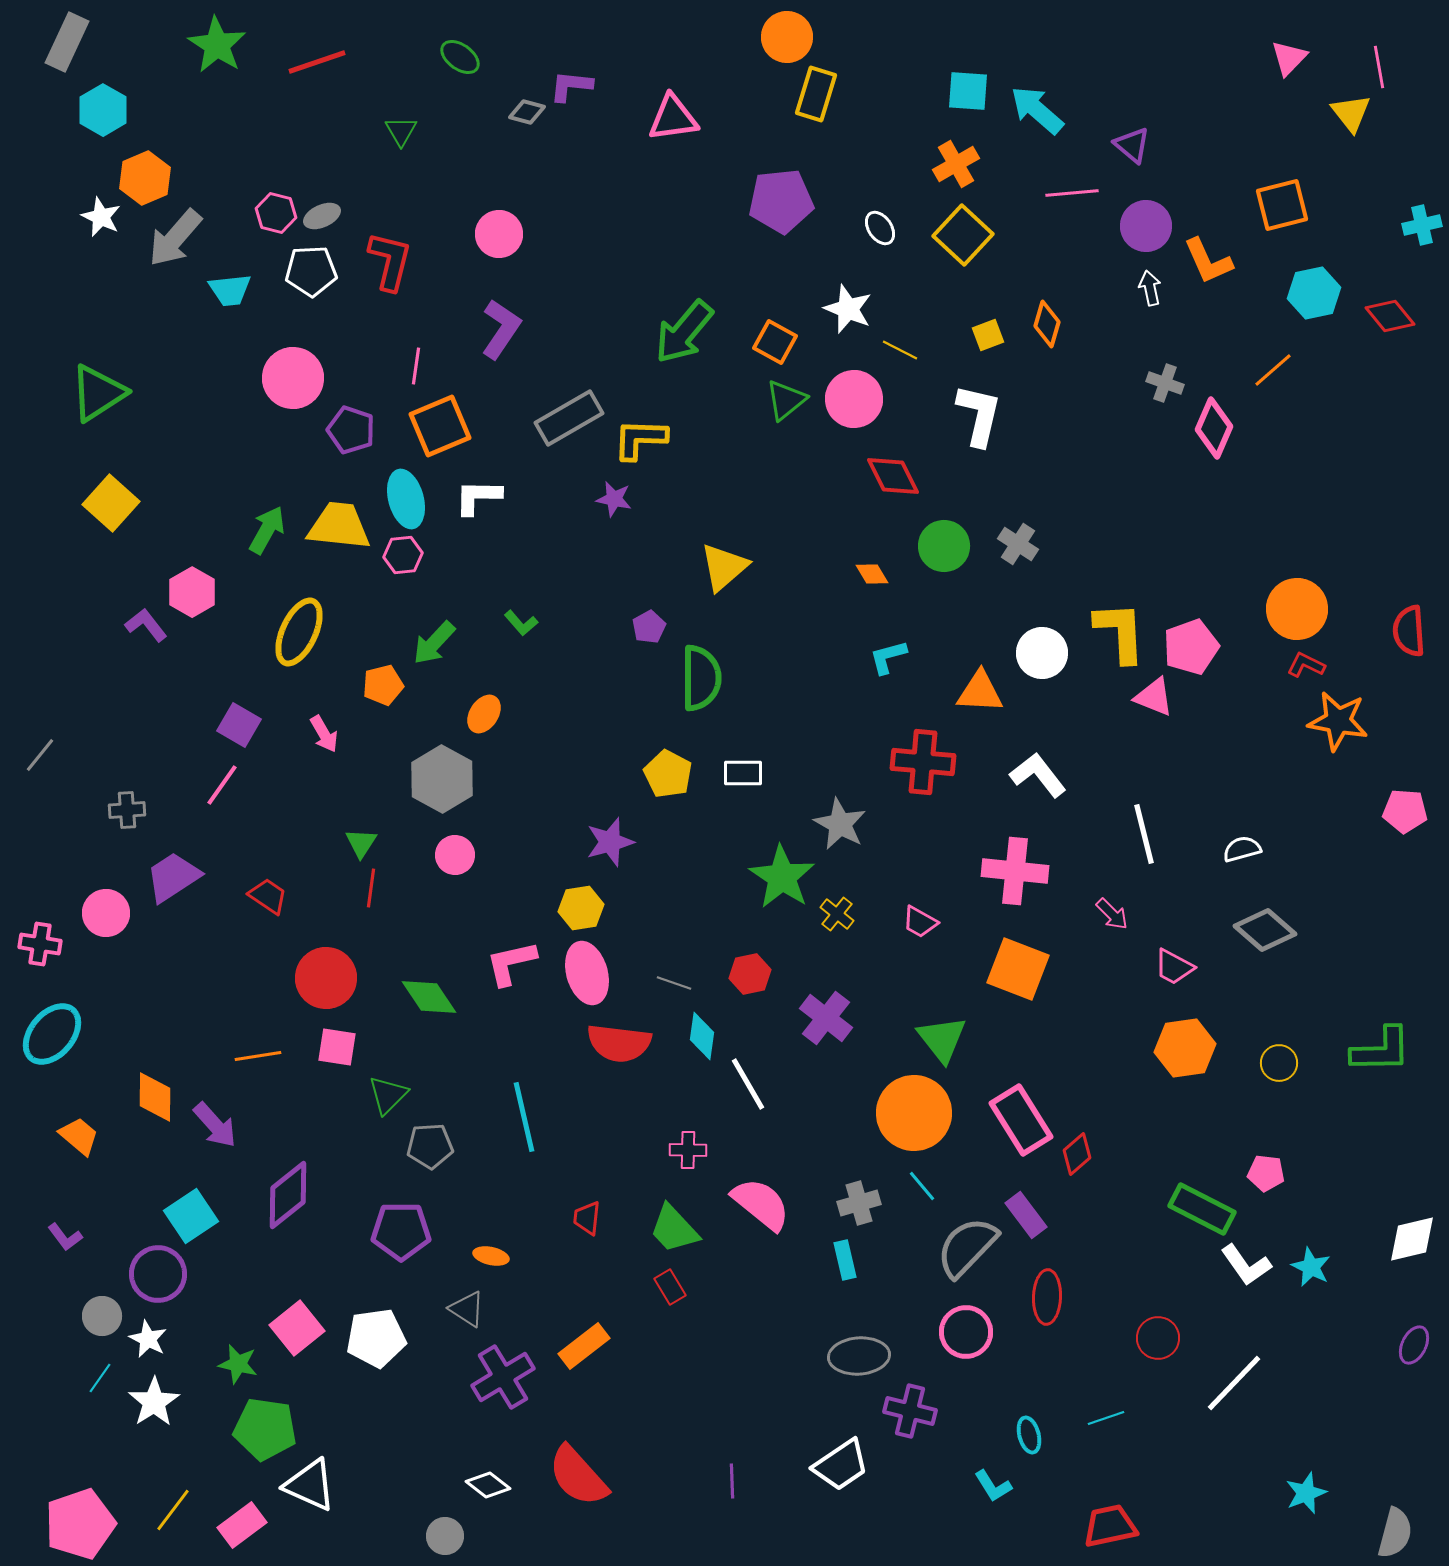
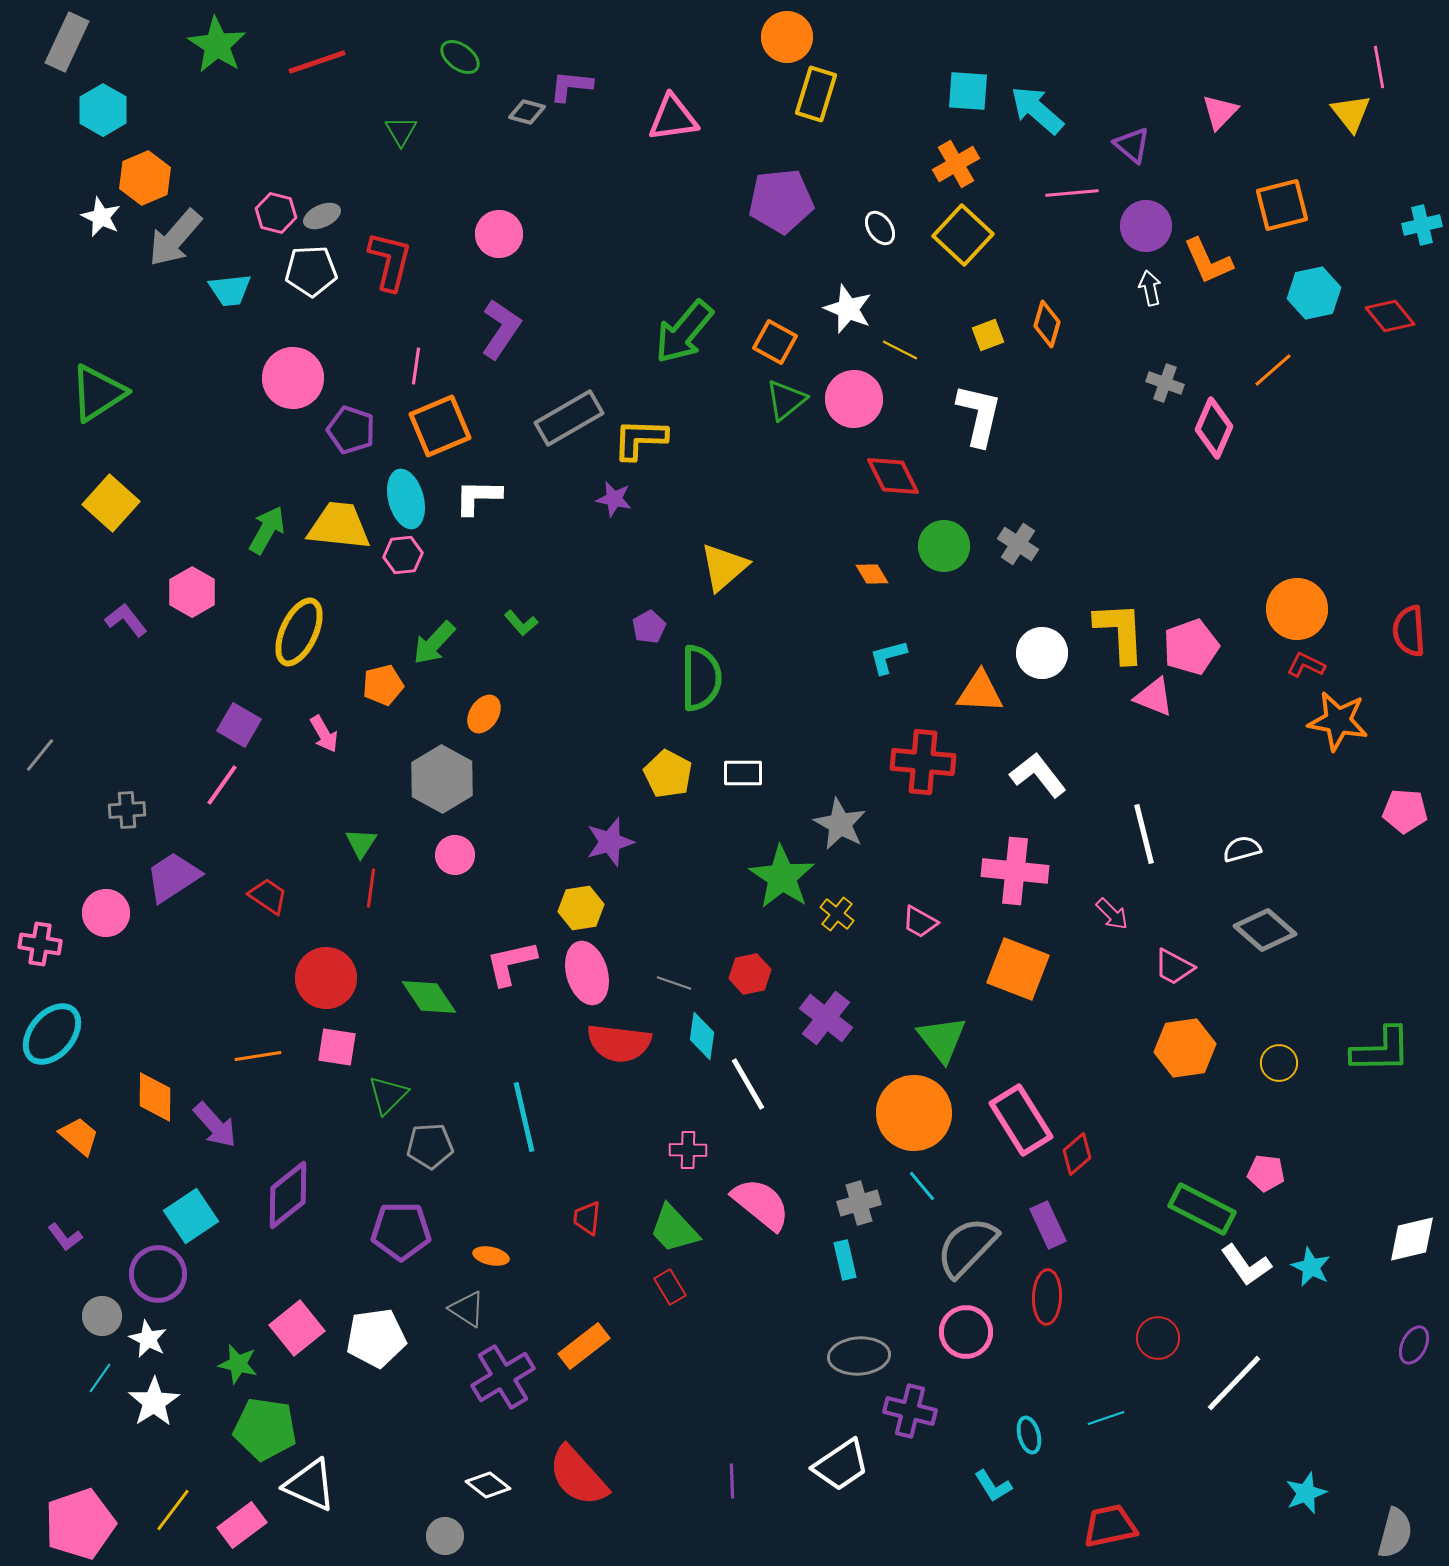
pink triangle at (1289, 58): moved 69 px left, 54 px down
purple L-shape at (146, 625): moved 20 px left, 5 px up
purple rectangle at (1026, 1215): moved 22 px right, 10 px down; rotated 12 degrees clockwise
